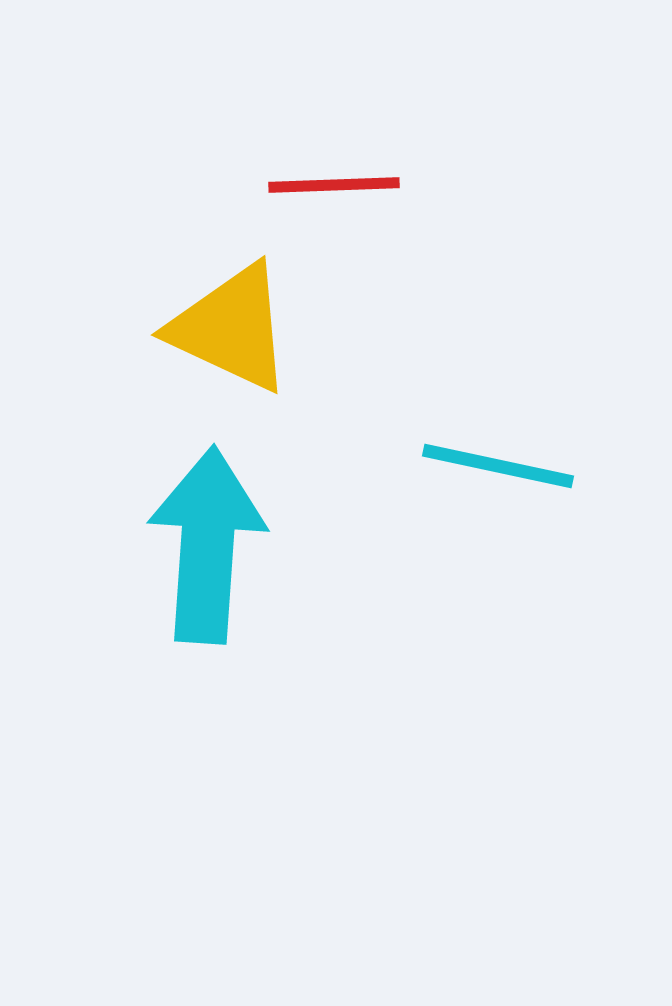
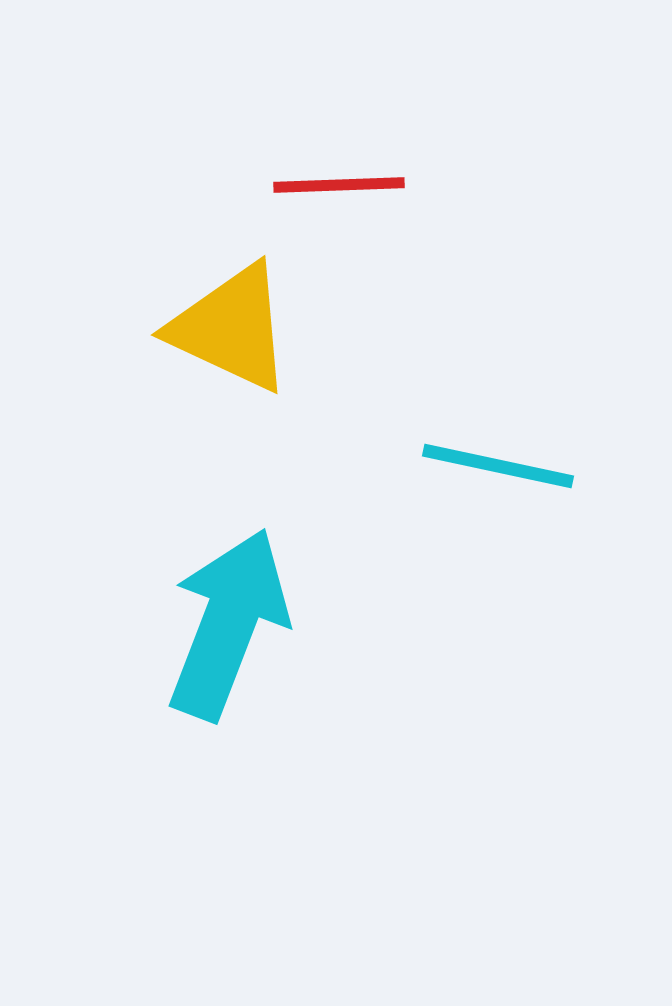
red line: moved 5 px right
cyan arrow: moved 21 px right, 79 px down; rotated 17 degrees clockwise
